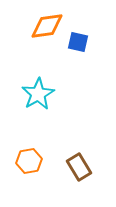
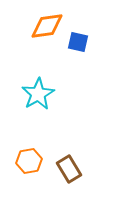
brown rectangle: moved 10 px left, 2 px down
